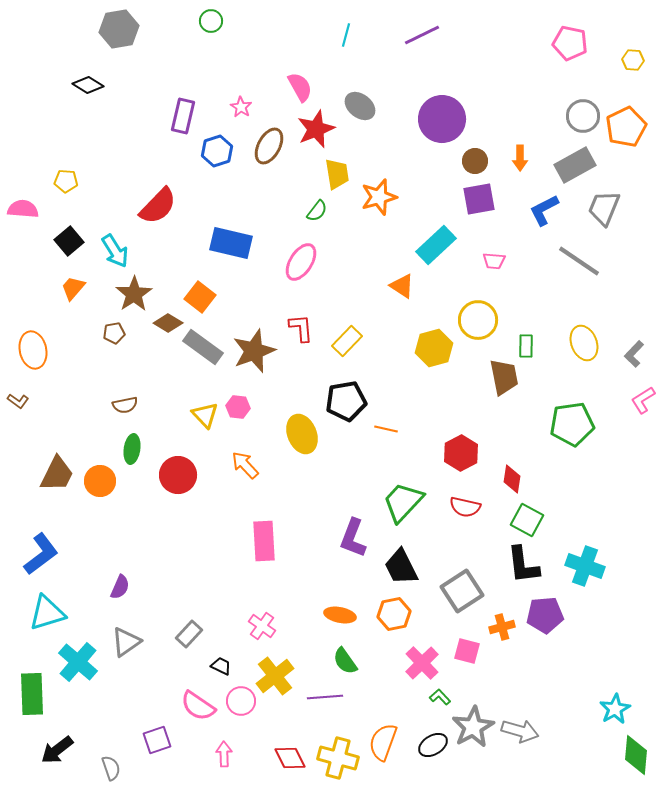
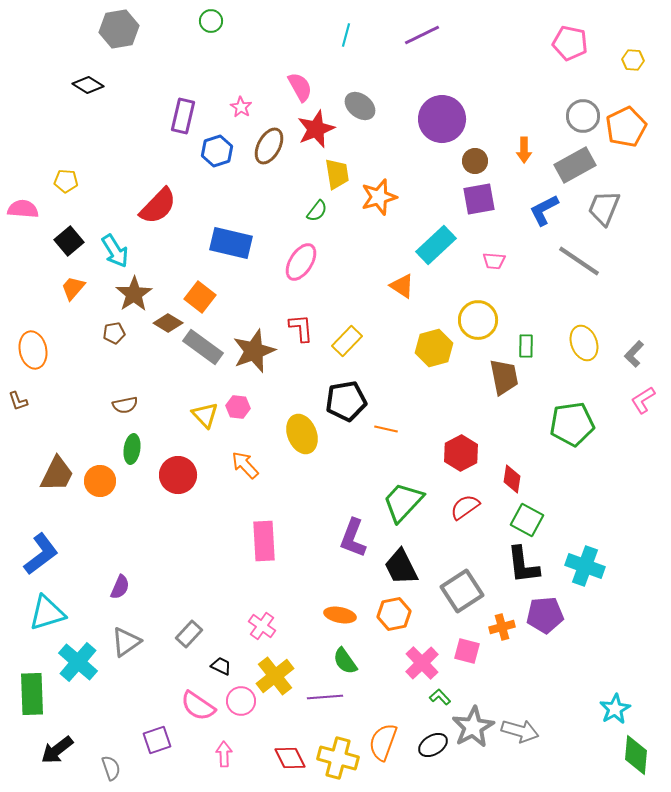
orange arrow at (520, 158): moved 4 px right, 8 px up
brown L-shape at (18, 401): rotated 35 degrees clockwise
red semicircle at (465, 507): rotated 132 degrees clockwise
